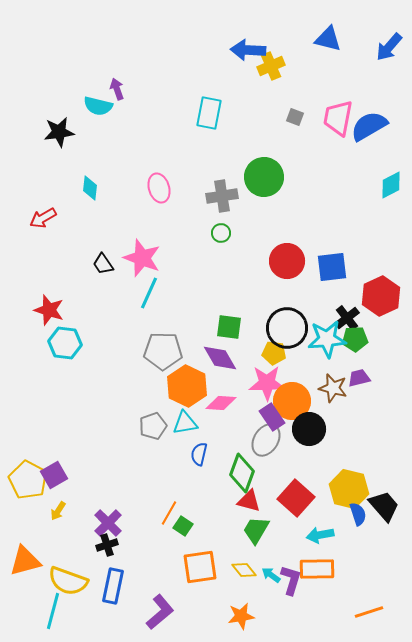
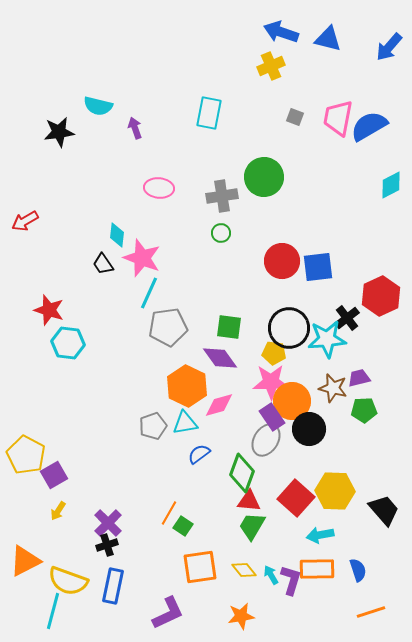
blue arrow at (248, 50): moved 33 px right, 18 px up; rotated 16 degrees clockwise
purple arrow at (117, 89): moved 18 px right, 39 px down
cyan diamond at (90, 188): moved 27 px right, 47 px down
pink ellipse at (159, 188): rotated 68 degrees counterclockwise
red arrow at (43, 218): moved 18 px left, 3 px down
red circle at (287, 261): moved 5 px left
blue square at (332, 267): moved 14 px left
black circle at (287, 328): moved 2 px right
green pentagon at (355, 339): moved 9 px right, 71 px down
cyan hexagon at (65, 343): moved 3 px right
gray pentagon at (163, 351): moved 5 px right, 24 px up; rotated 9 degrees counterclockwise
purple diamond at (220, 358): rotated 6 degrees counterclockwise
pink star at (267, 383): moved 4 px right, 1 px up
pink diamond at (221, 403): moved 2 px left, 2 px down; rotated 20 degrees counterclockwise
blue semicircle at (199, 454): rotated 40 degrees clockwise
yellow pentagon at (28, 480): moved 2 px left, 25 px up
yellow hexagon at (349, 489): moved 14 px left, 2 px down; rotated 12 degrees counterclockwise
red triangle at (249, 501): rotated 10 degrees counterclockwise
black trapezoid at (384, 506): moved 4 px down
blue semicircle at (358, 514): moved 56 px down
green trapezoid at (256, 530): moved 4 px left, 4 px up
orange triangle at (25, 561): rotated 12 degrees counterclockwise
cyan arrow at (271, 575): rotated 24 degrees clockwise
purple L-shape at (160, 612): moved 8 px right, 1 px down; rotated 15 degrees clockwise
orange line at (369, 612): moved 2 px right
